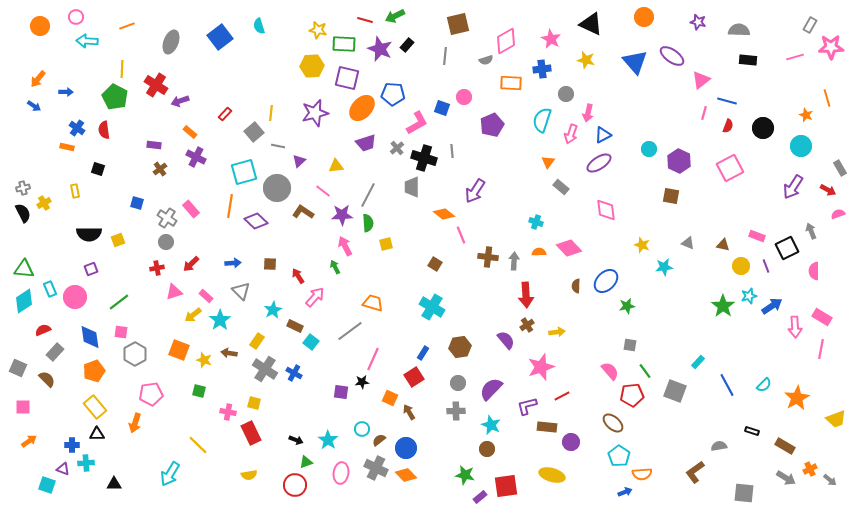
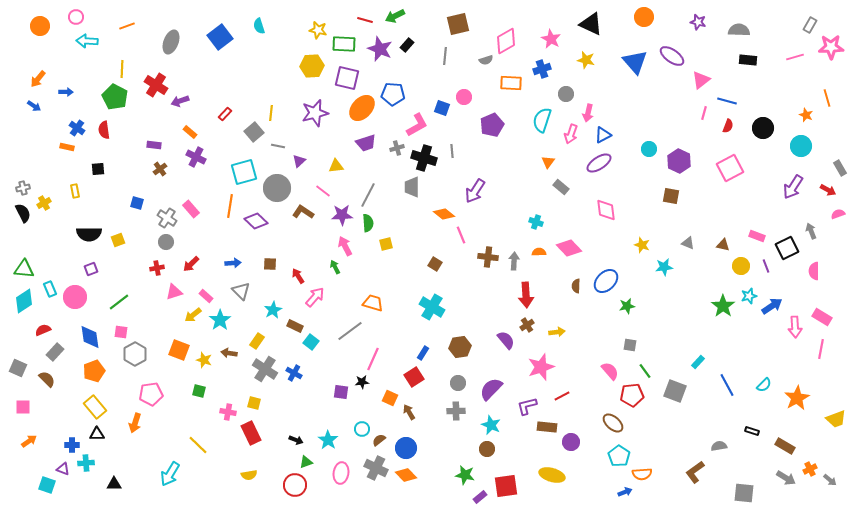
blue cross at (542, 69): rotated 12 degrees counterclockwise
pink L-shape at (417, 123): moved 2 px down
gray cross at (397, 148): rotated 24 degrees clockwise
black square at (98, 169): rotated 24 degrees counterclockwise
